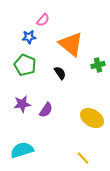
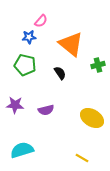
pink semicircle: moved 2 px left, 1 px down
green pentagon: rotated 10 degrees counterclockwise
purple star: moved 7 px left, 1 px down; rotated 12 degrees clockwise
purple semicircle: rotated 42 degrees clockwise
yellow line: moved 1 px left; rotated 16 degrees counterclockwise
